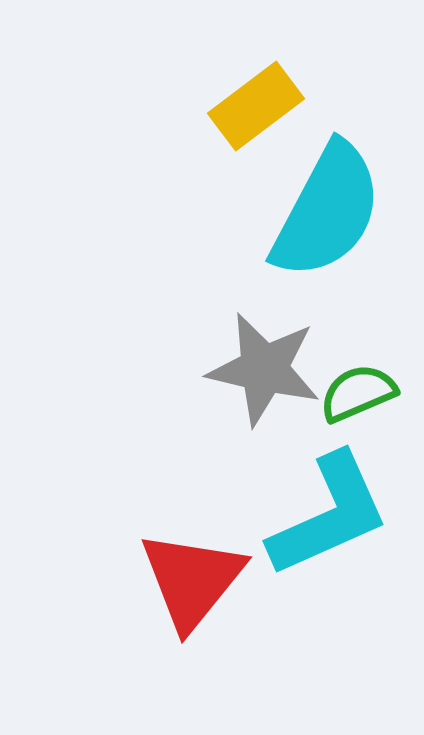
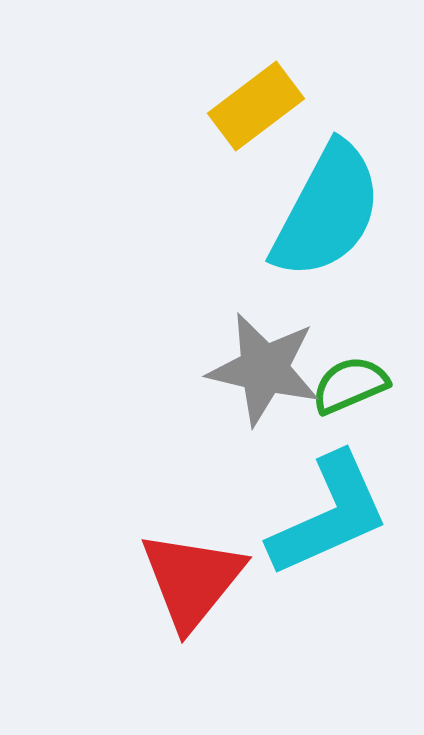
green semicircle: moved 8 px left, 8 px up
